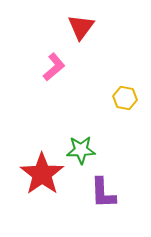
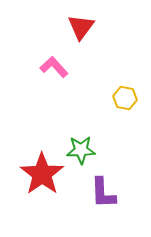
pink L-shape: rotated 92 degrees counterclockwise
